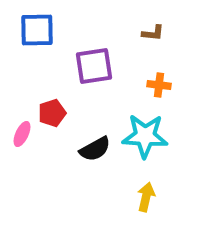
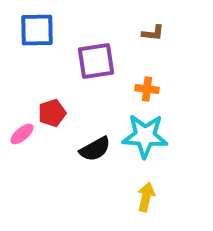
purple square: moved 2 px right, 5 px up
orange cross: moved 12 px left, 4 px down
pink ellipse: rotated 25 degrees clockwise
